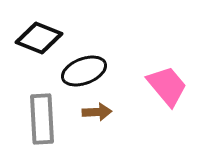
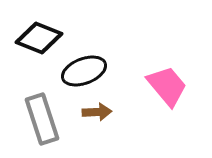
gray rectangle: rotated 15 degrees counterclockwise
